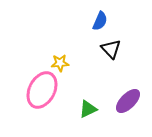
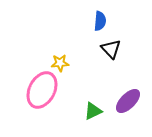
blue semicircle: rotated 18 degrees counterclockwise
green triangle: moved 5 px right, 2 px down
